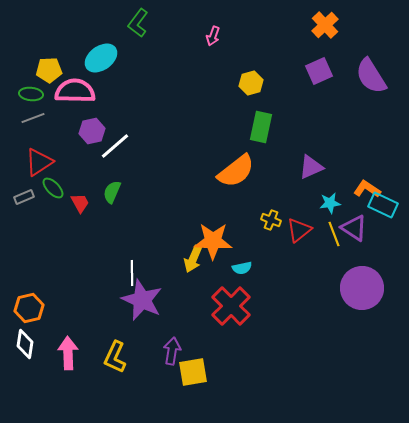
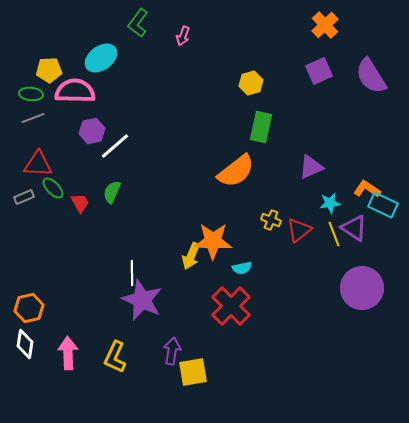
pink arrow at (213, 36): moved 30 px left
red triangle at (39, 162): moved 1 px left, 2 px down; rotated 36 degrees clockwise
yellow arrow at (193, 259): moved 2 px left, 3 px up
